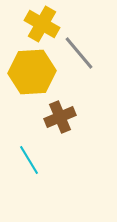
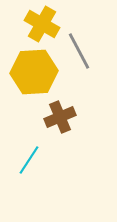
gray line: moved 2 px up; rotated 12 degrees clockwise
yellow hexagon: moved 2 px right
cyan line: rotated 64 degrees clockwise
